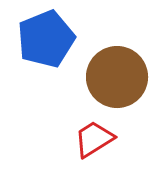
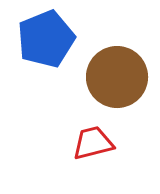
red trapezoid: moved 1 px left, 4 px down; rotated 18 degrees clockwise
